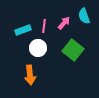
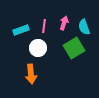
cyan semicircle: moved 11 px down
pink arrow: rotated 24 degrees counterclockwise
cyan rectangle: moved 2 px left
green square: moved 1 px right, 2 px up; rotated 20 degrees clockwise
orange arrow: moved 1 px right, 1 px up
